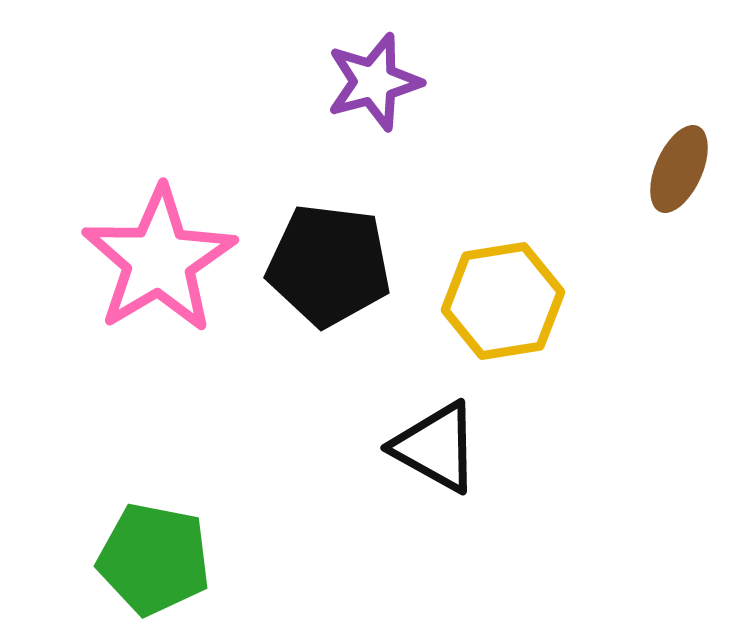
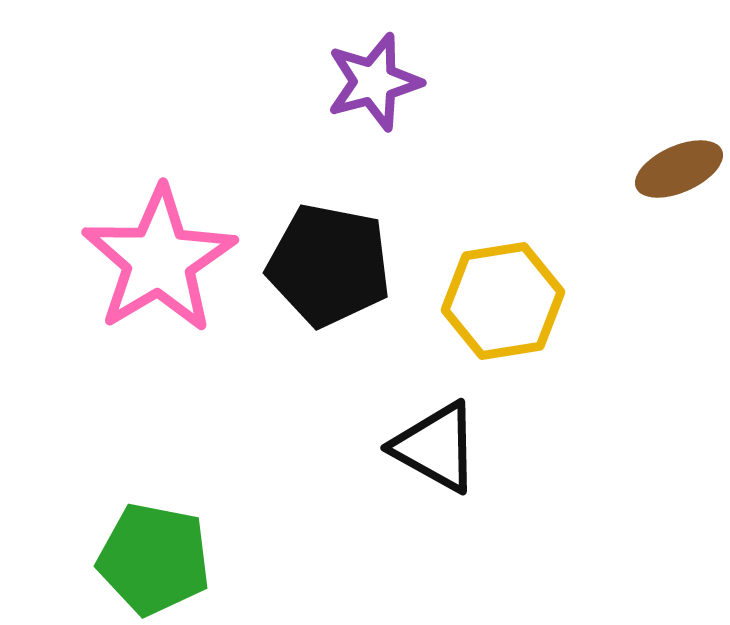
brown ellipse: rotated 42 degrees clockwise
black pentagon: rotated 4 degrees clockwise
